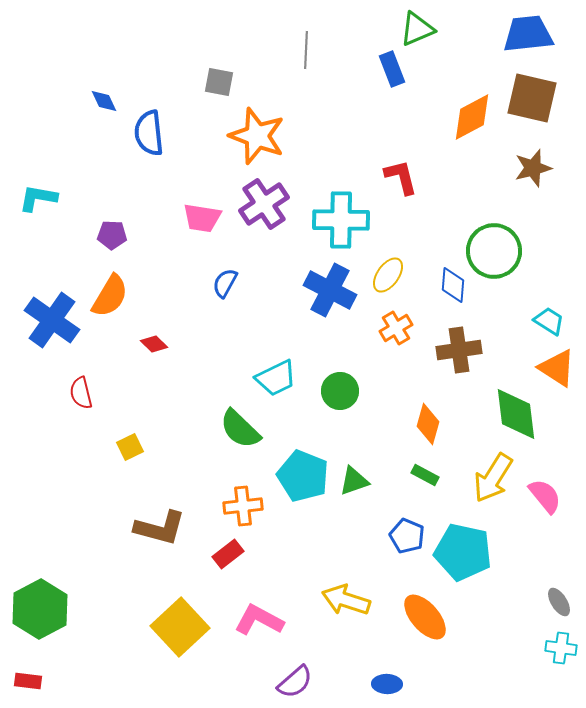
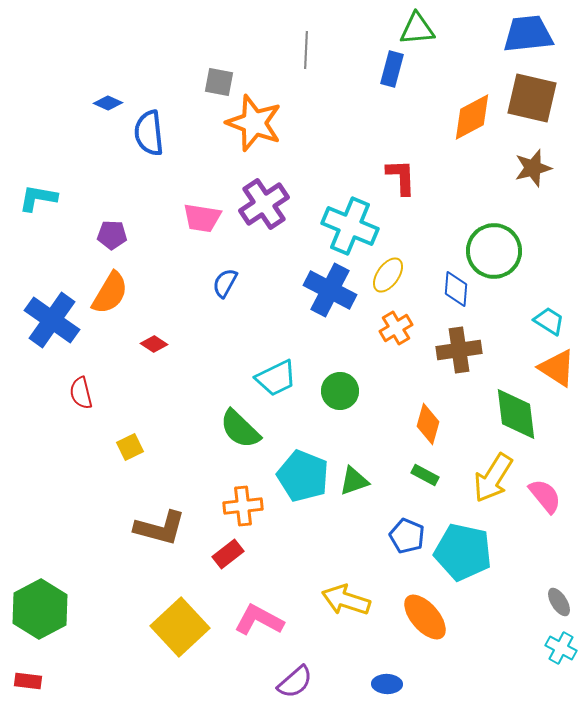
green triangle at (417, 29): rotated 18 degrees clockwise
blue rectangle at (392, 69): rotated 36 degrees clockwise
blue diamond at (104, 101): moved 4 px right, 2 px down; rotated 40 degrees counterclockwise
orange star at (257, 136): moved 3 px left, 13 px up
red L-shape at (401, 177): rotated 12 degrees clockwise
cyan cross at (341, 220): moved 9 px right, 6 px down; rotated 22 degrees clockwise
blue diamond at (453, 285): moved 3 px right, 4 px down
orange semicircle at (110, 296): moved 3 px up
red diamond at (154, 344): rotated 12 degrees counterclockwise
cyan cross at (561, 648): rotated 20 degrees clockwise
